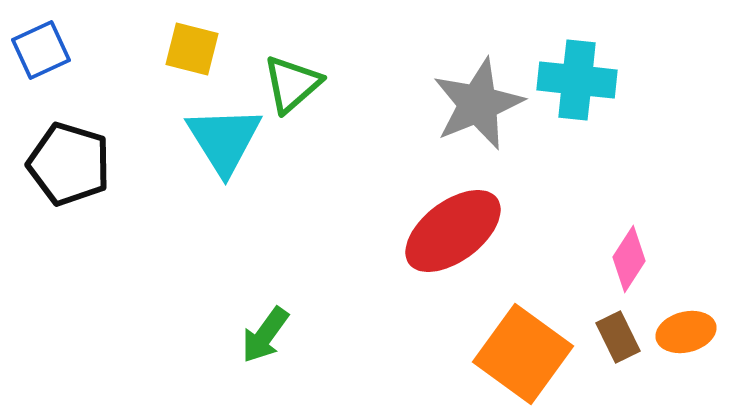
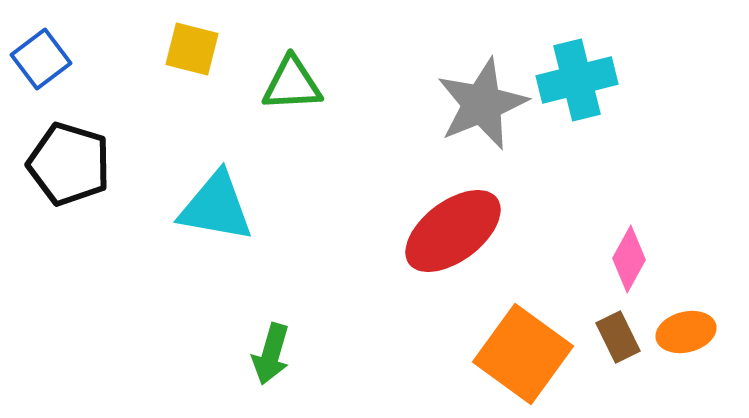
blue square: moved 9 px down; rotated 12 degrees counterclockwise
cyan cross: rotated 20 degrees counterclockwise
green triangle: rotated 38 degrees clockwise
gray star: moved 4 px right
cyan triangle: moved 8 px left, 67 px down; rotated 48 degrees counterclockwise
pink diamond: rotated 4 degrees counterclockwise
green arrow: moved 6 px right, 19 px down; rotated 20 degrees counterclockwise
